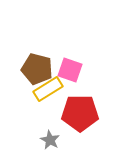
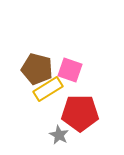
gray star: moved 9 px right, 5 px up
